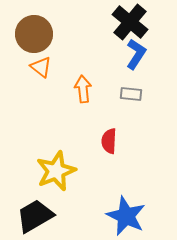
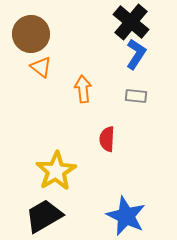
black cross: moved 1 px right
brown circle: moved 3 px left
gray rectangle: moved 5 px right, 2 px down
red semicircle: moved 2 px left, 2 px up
yellow star: rotated 9 degrees counterclockwise
black trapezoid: moved 9 px right
